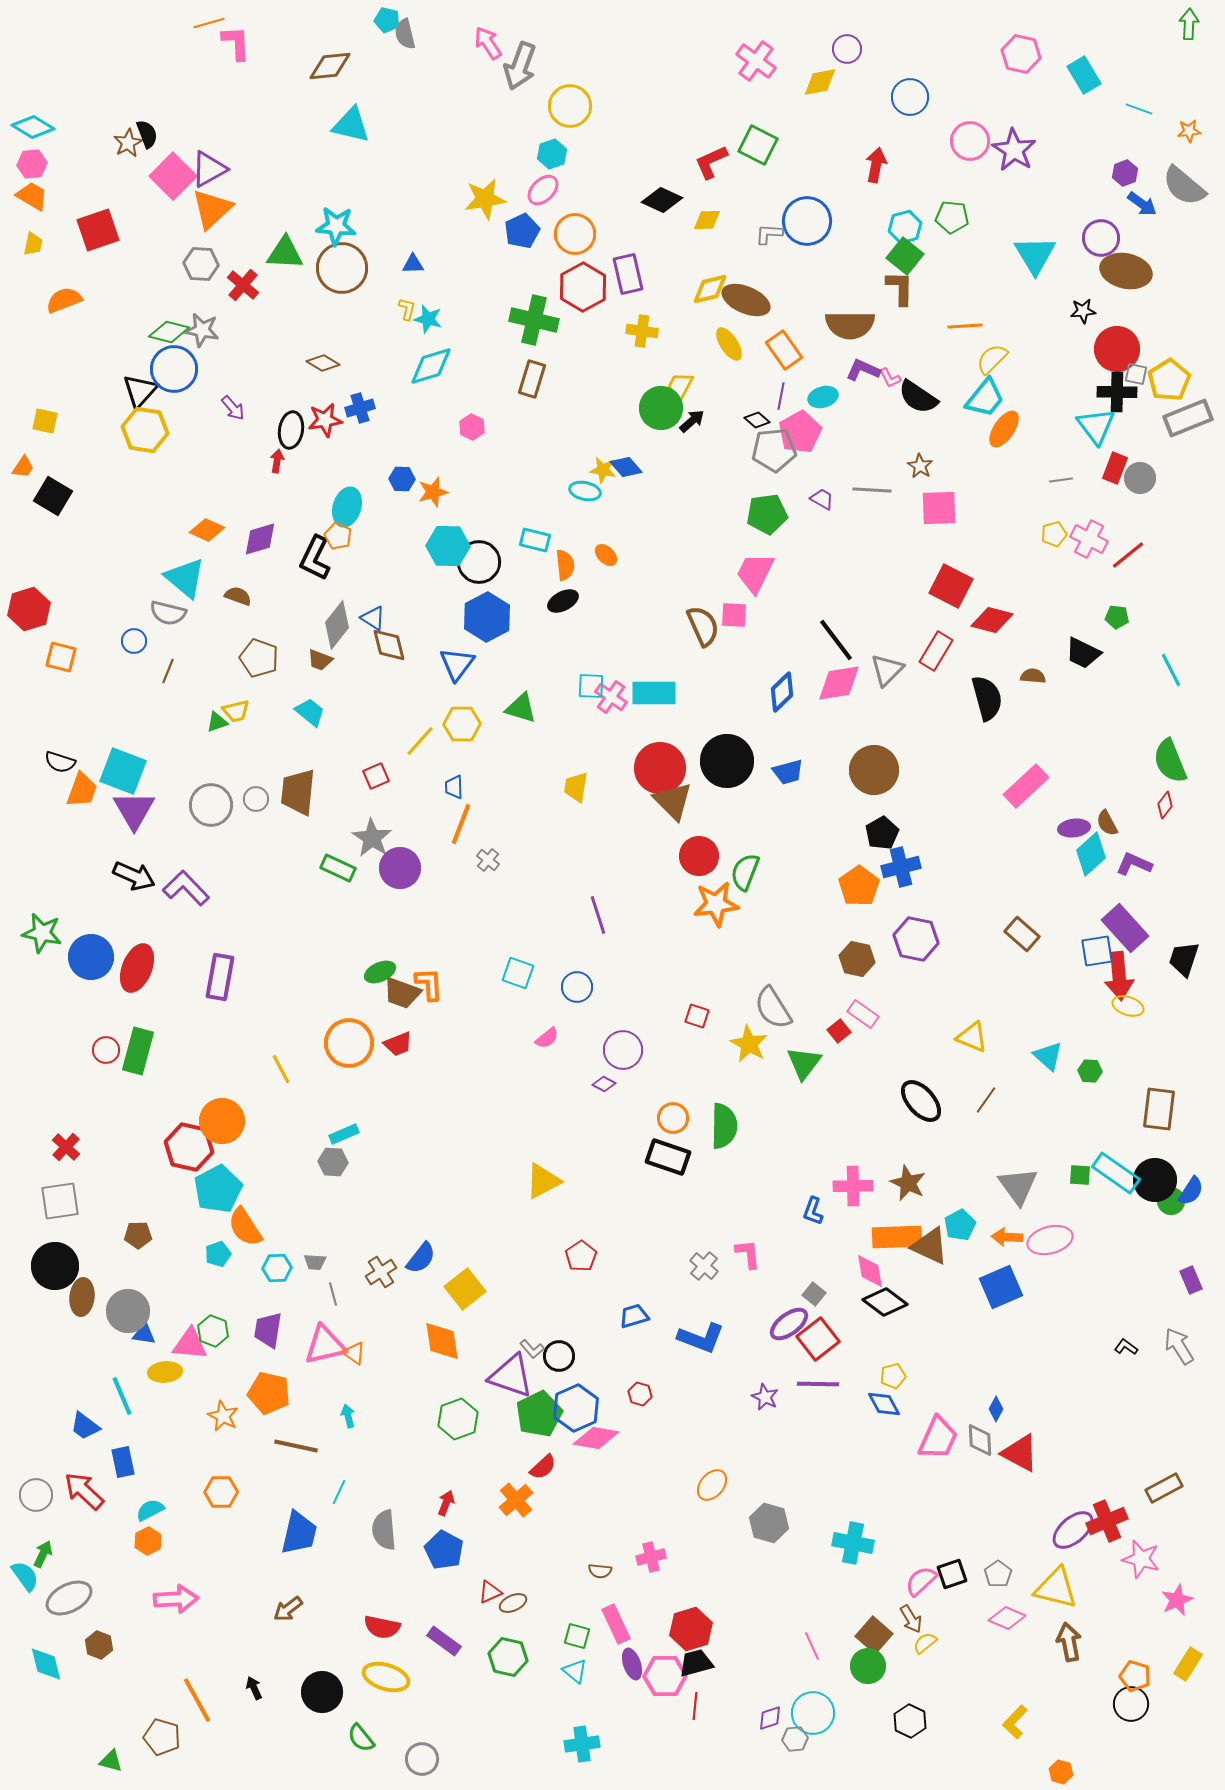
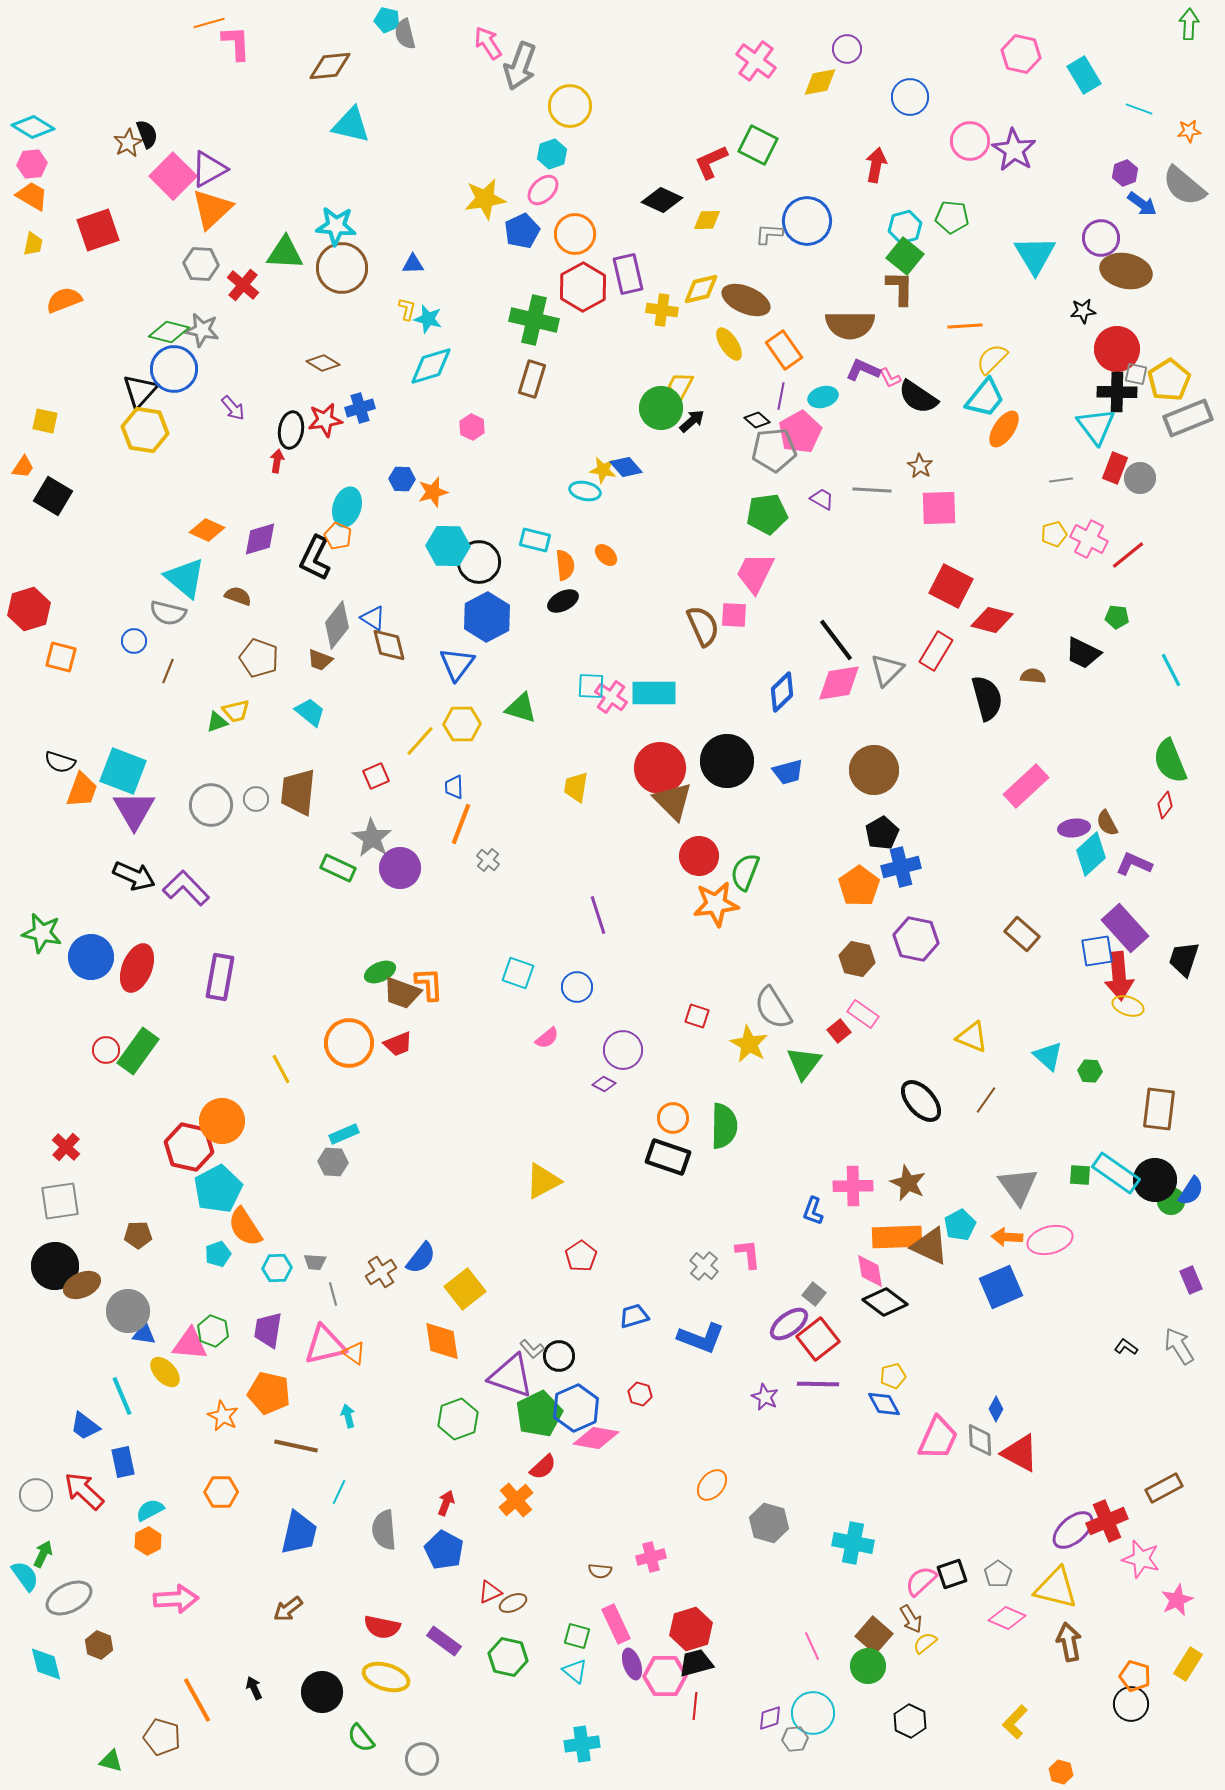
yellow diamond at (710, 289): moved 9 px left
yellow cross at (642, 331): moved 20 px right, 21 px up
green rectangle at (138, 1051): rotated 21 degrees clockwise
brown ellipse at (82, 1297): moved 12 px up; rotated 60 degrees clockwise
yellow ellipse at (165, 1372): rotated 52 degrees clockwise
